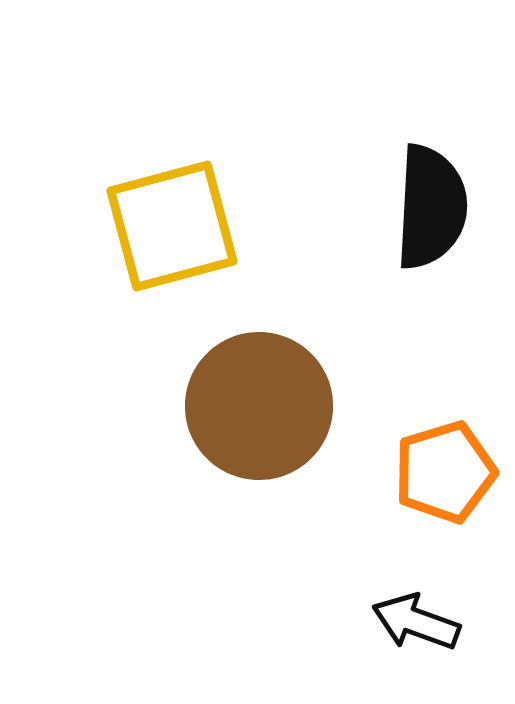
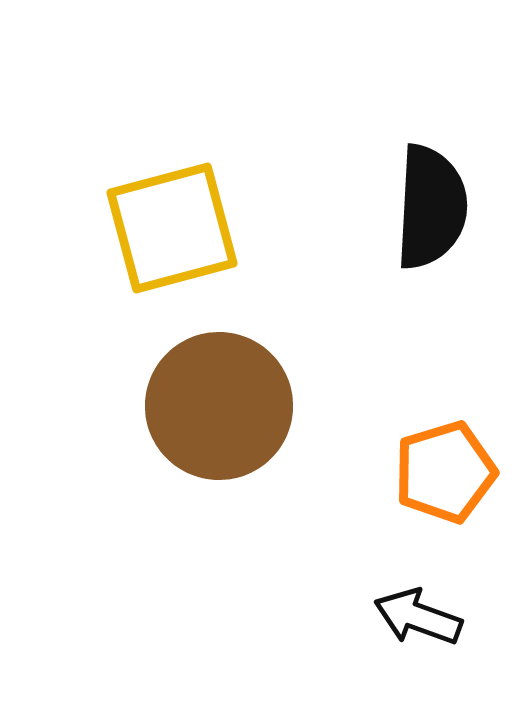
yellow square: moved 2 px down
brown circle: moved 40 px left
black arrow: moved 2 px right, 5 px up
